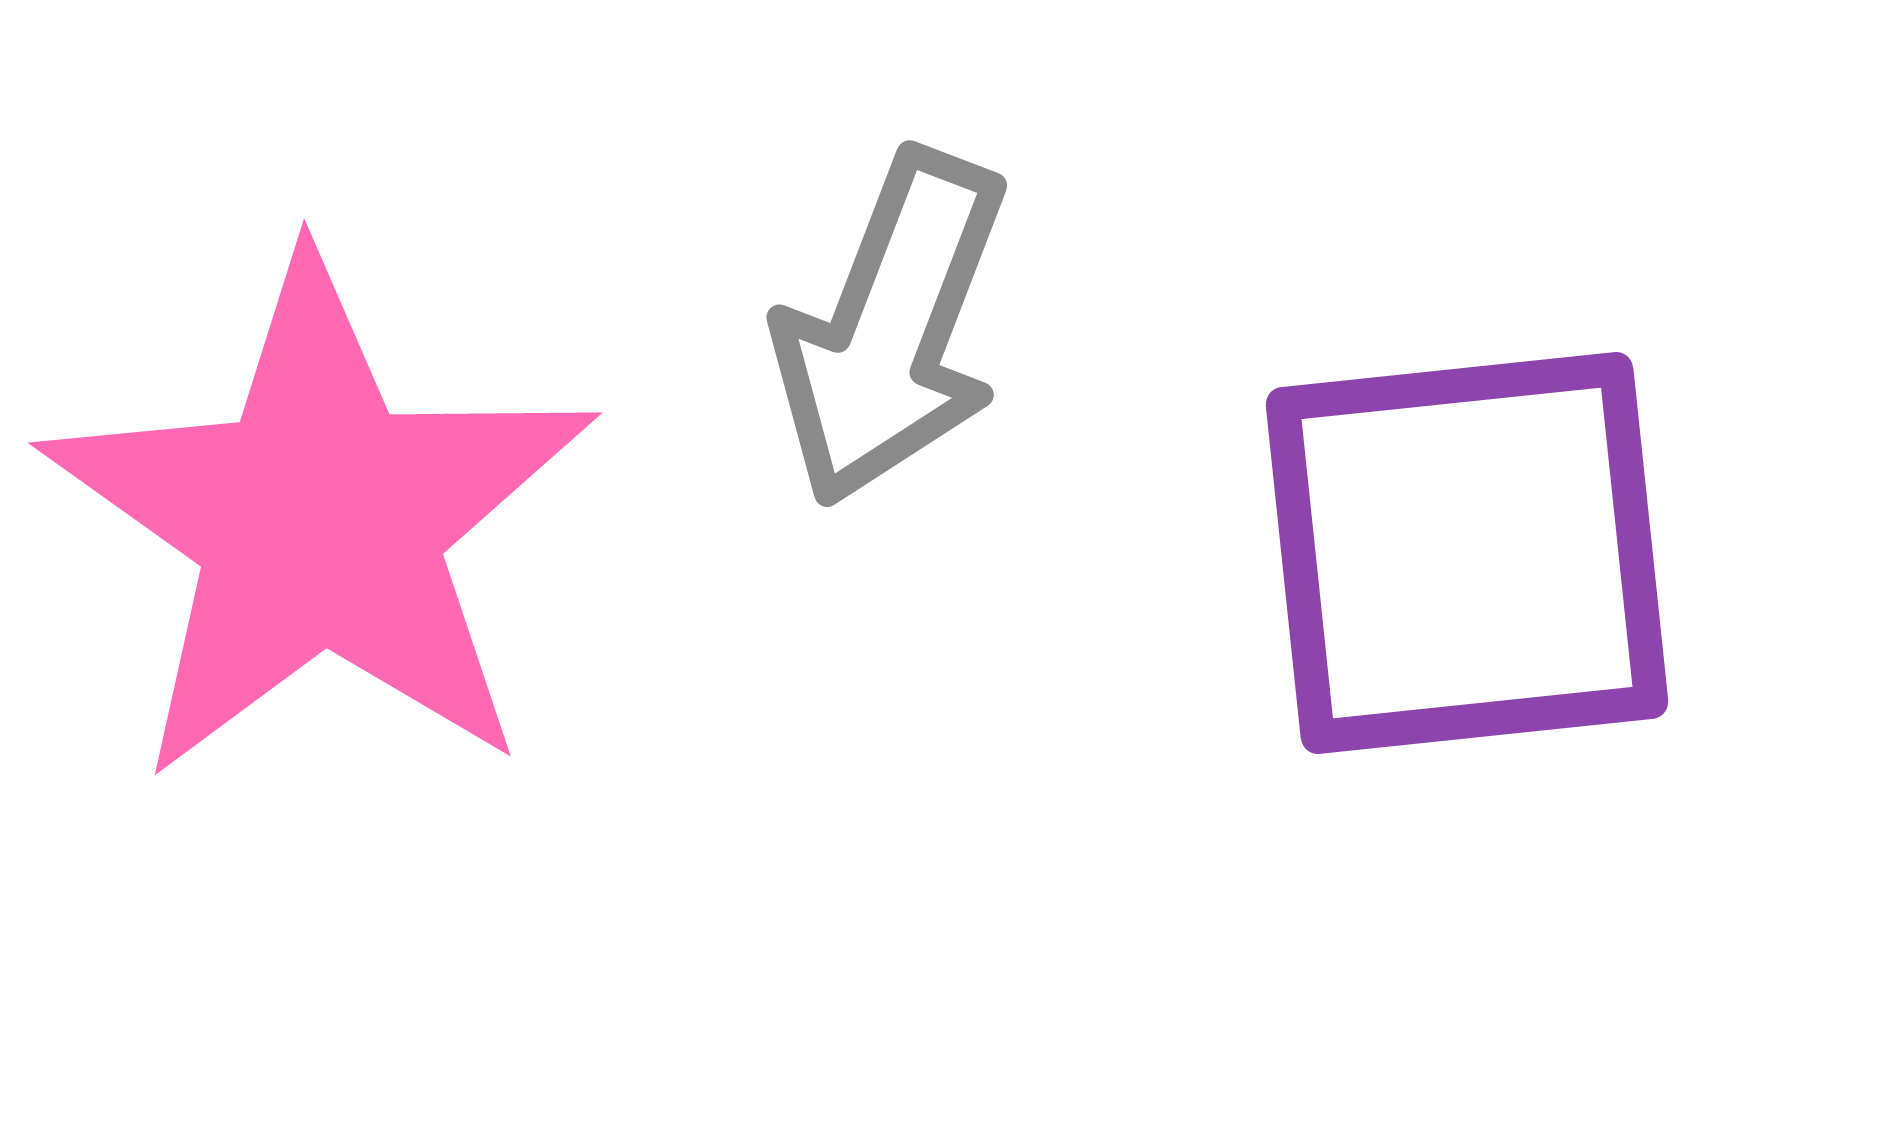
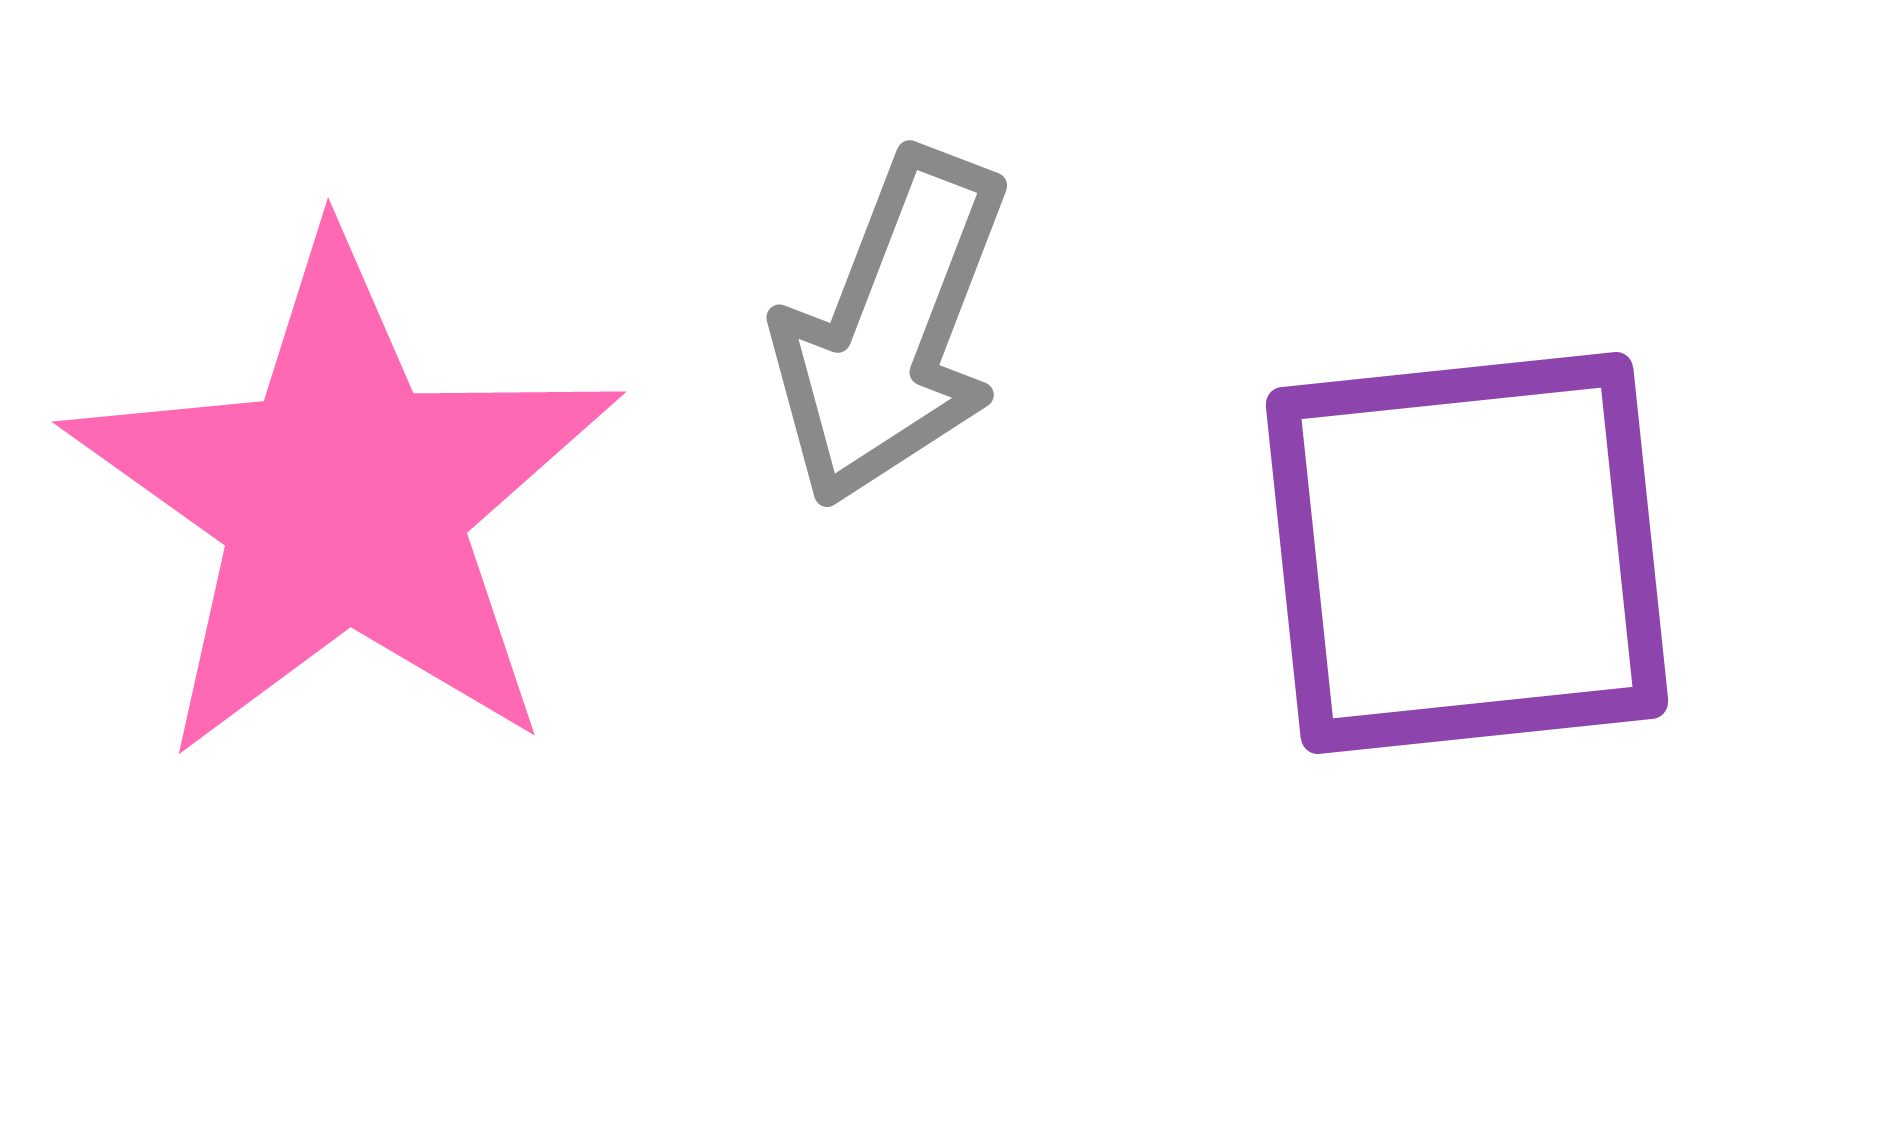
pink star: moved 24 px right, 21 px up
